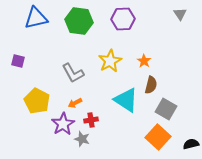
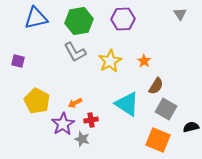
green hexagon: rotated 16 degrees counterclockwise
gray L-shape: moved 2 px right, 21 px up
brown semicircle: moved 5 px right, 1 px down; rotated 18 degrees clockwise
cyan triangle: moved 1 px right, 4 px down
orange square: moved 3 px down; rotated 20 degrees counterclockwise
black semicircle: moved 17 px up
